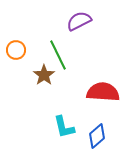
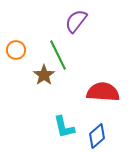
purple semicircle: moved 3 px left; rotated 25 degrees counterclockwise
